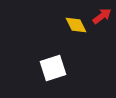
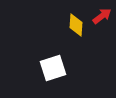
yellow diamond: rotated 30 degrees clockwise
